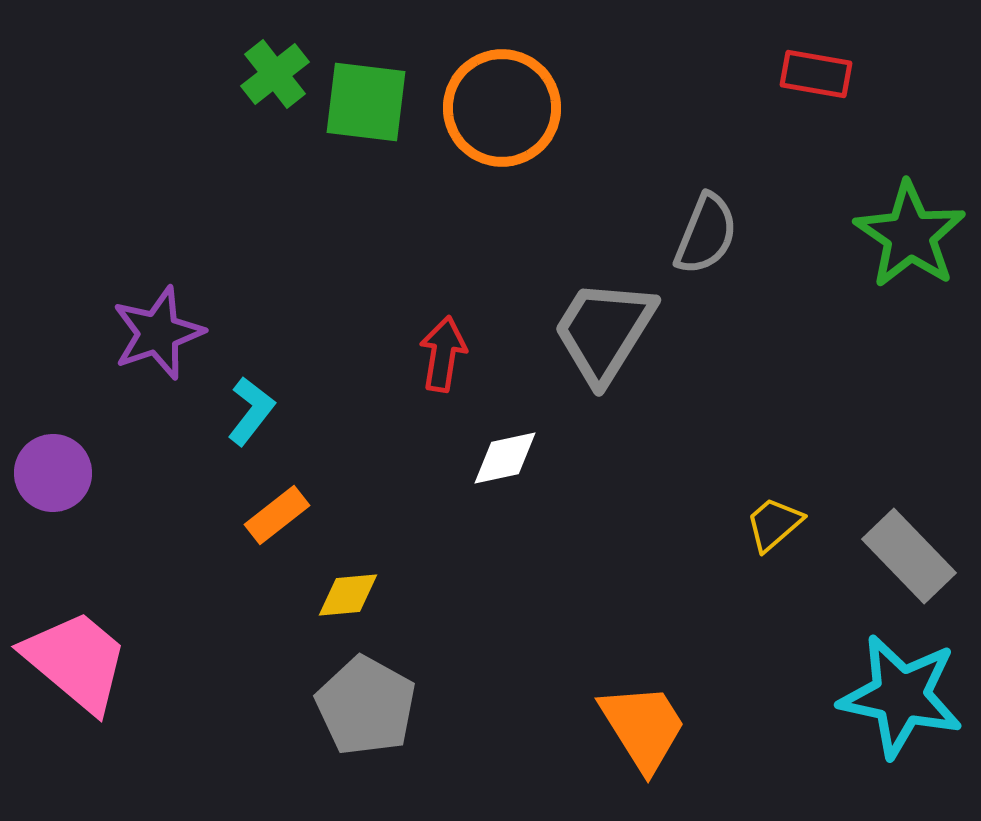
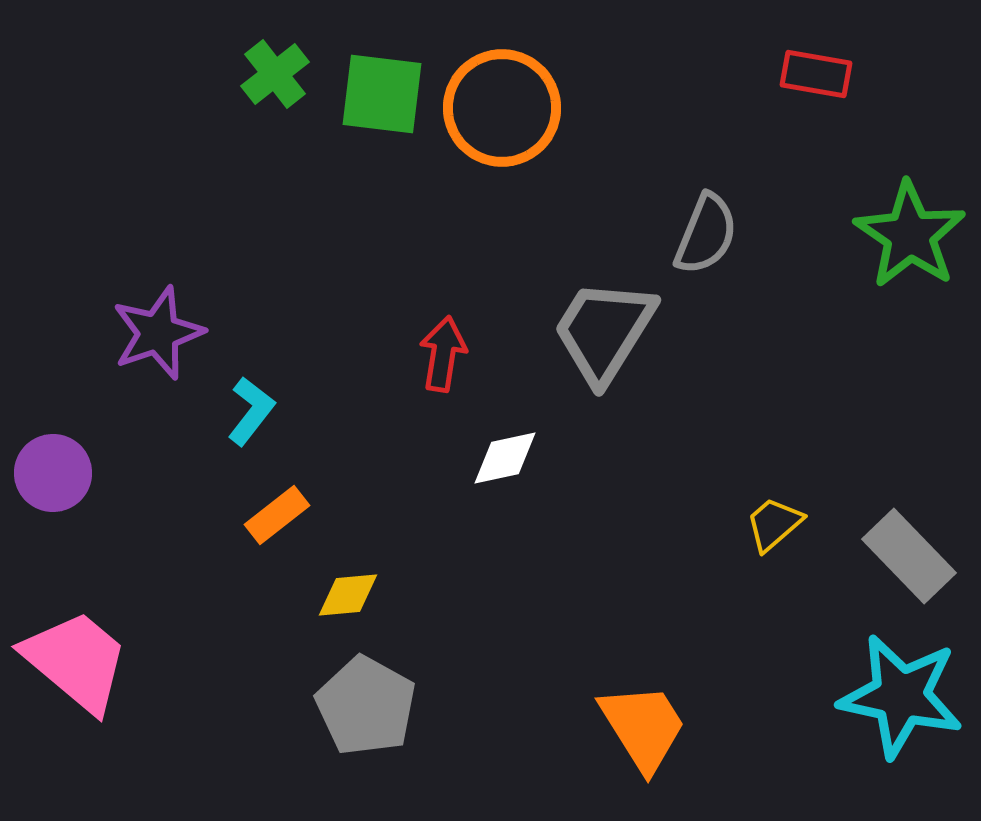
green square: moved 16 px right, 8 px up
